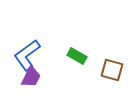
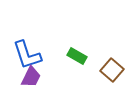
blue L-shape: rotated 72 degrees counterclockwise
brown square: rotated 25 degrees clockwise
